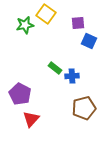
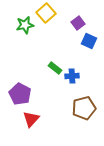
yellow square: moved 1 px up; rotated 12 degrees clockwise
purple square: rotated 32 degrees counterclockwise
